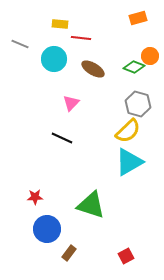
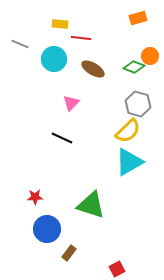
red square: moved 9 px left, 13 px down
